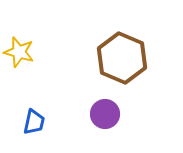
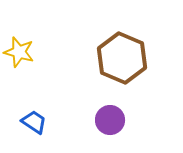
purple circle: moved 5 px right, 6 px down
blue trapezoid: rotated 68 degrees counterclockwise
